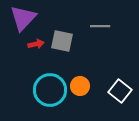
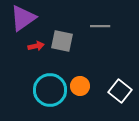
purple triangle: rotated 12 degrees clockwise
red arrow: moved 2 px down
